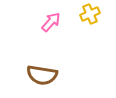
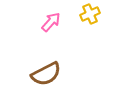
brown semicircle: moved 4 px right, 1 px up; rotated 36 degrees counterclockwise
